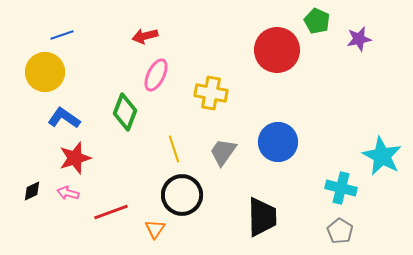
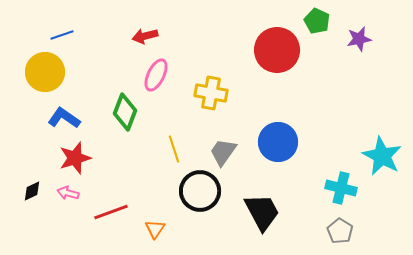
black circle: moved 18 px right, 4 px up
black trapezoid: moved 5 px up; rotated 27 degrees counterclockwise
